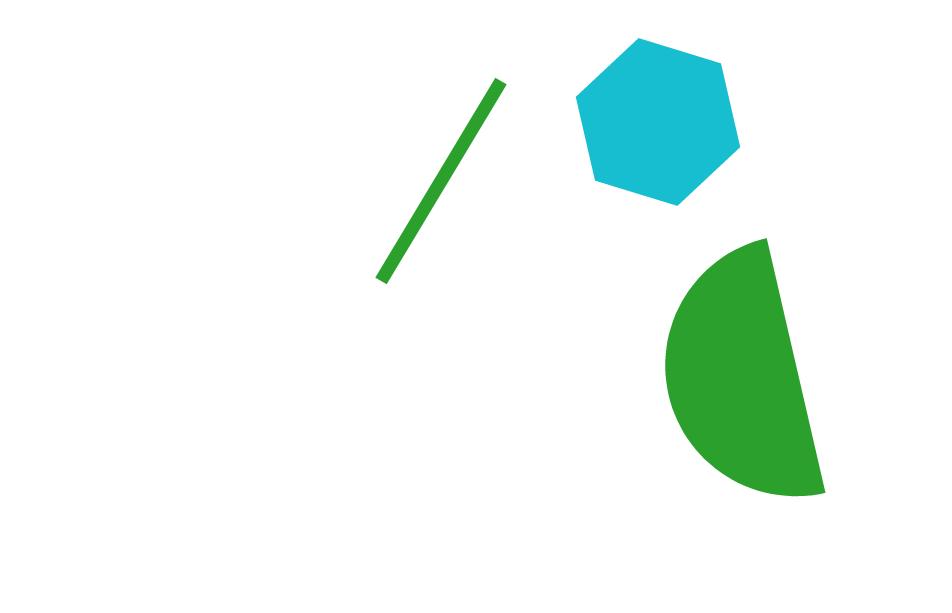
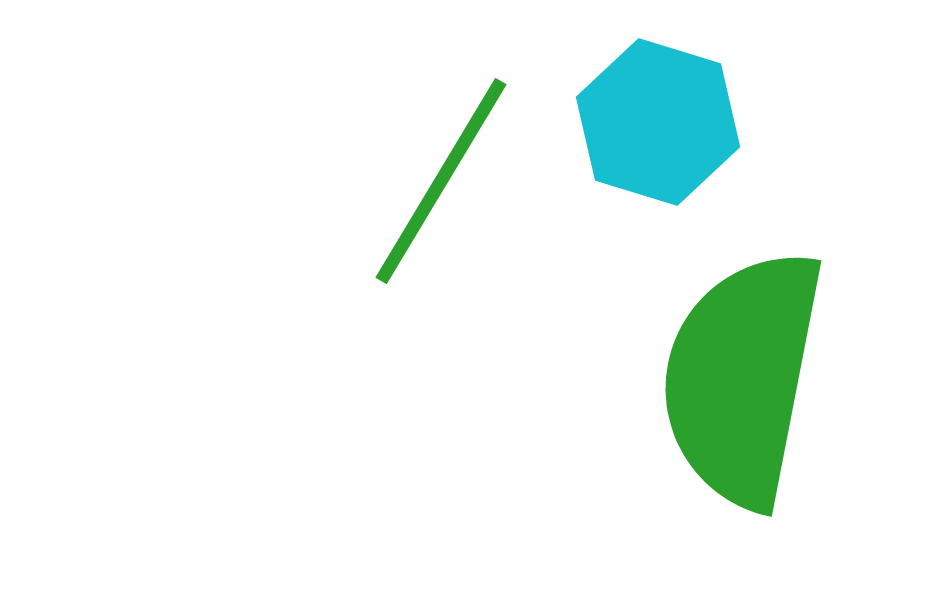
green semicircle: rotated 24 degrees clockwise
